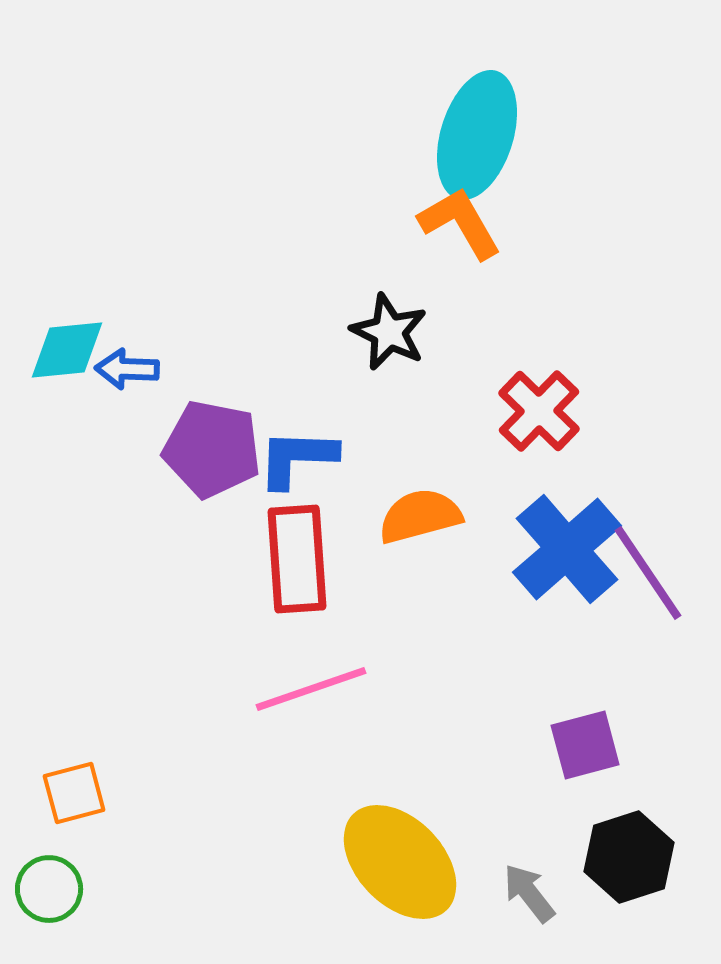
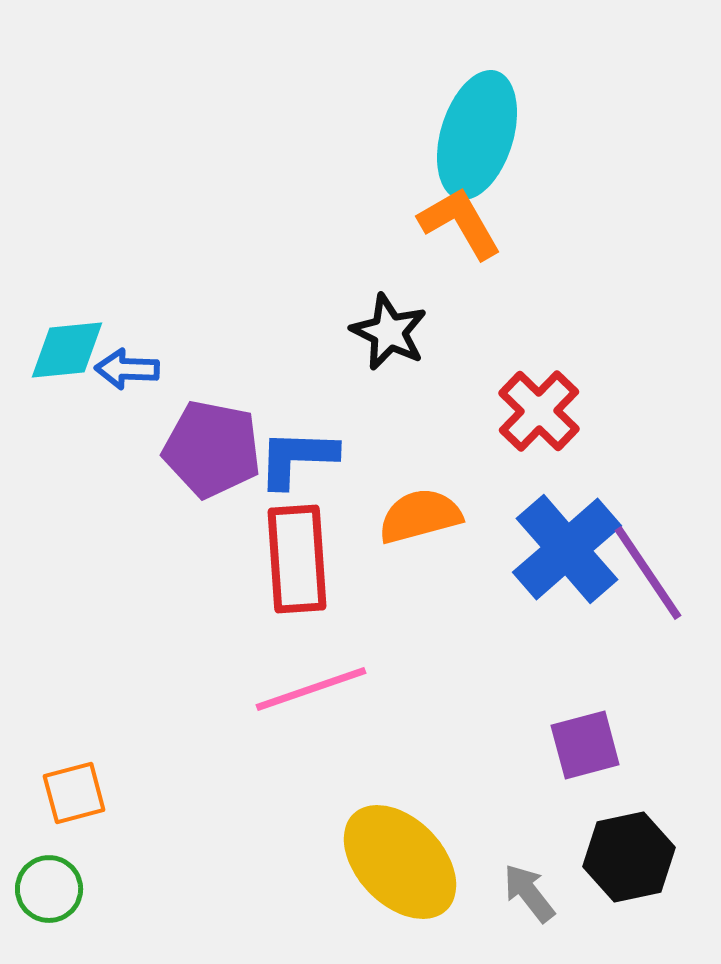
black hexagon: rotated 6 degrees clockwise
